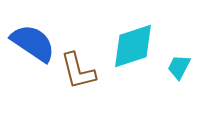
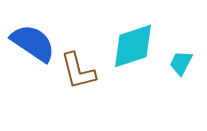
cyan trapezoid: moved 2 px right, 4 px up
